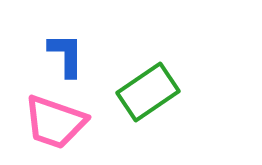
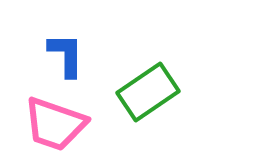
pink trapezoid: moved 2 px down
